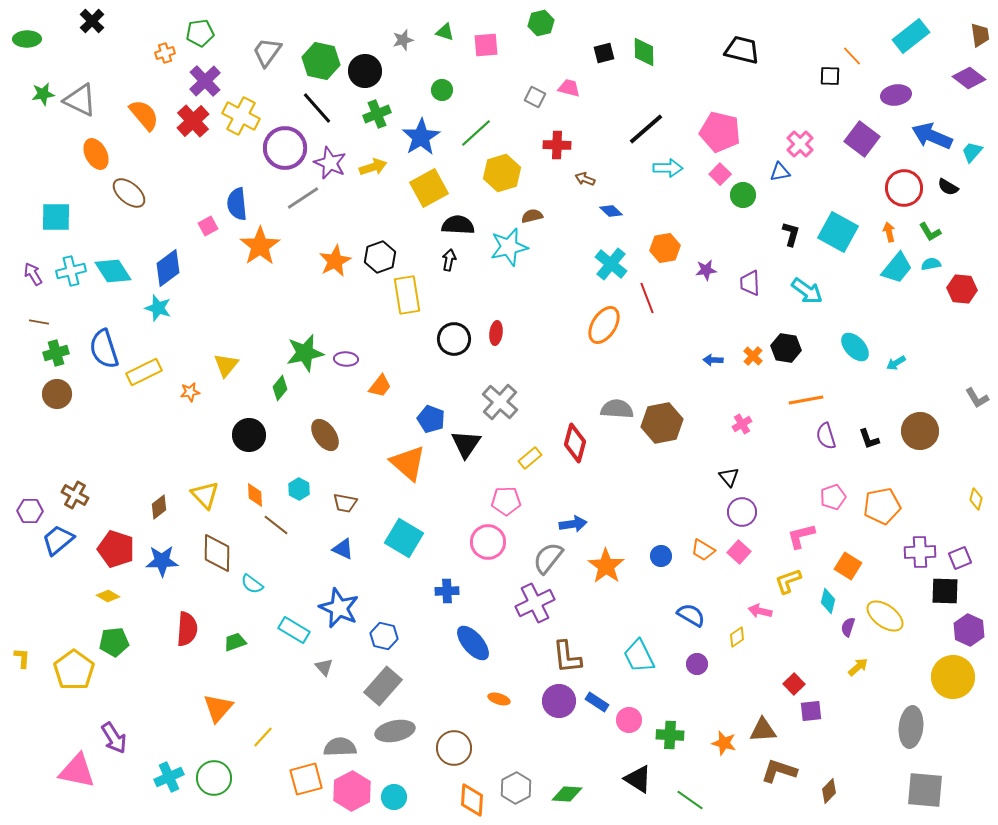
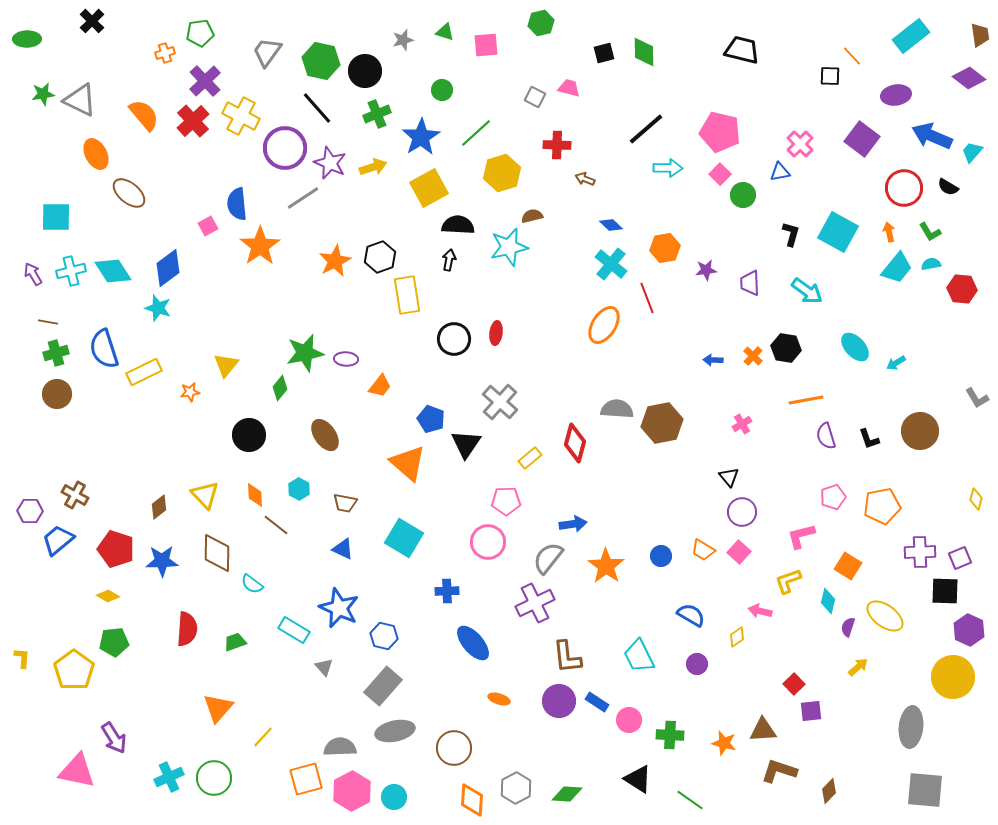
blue diamond at (611, 211): moved 14 px down
brown line at (39, 322): moved 9 px right
